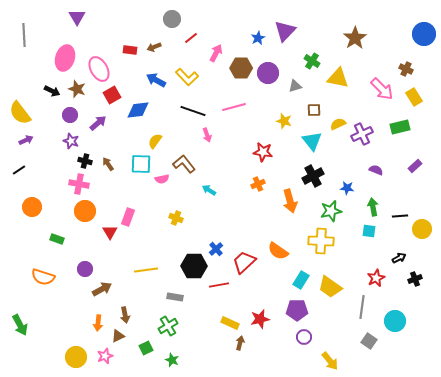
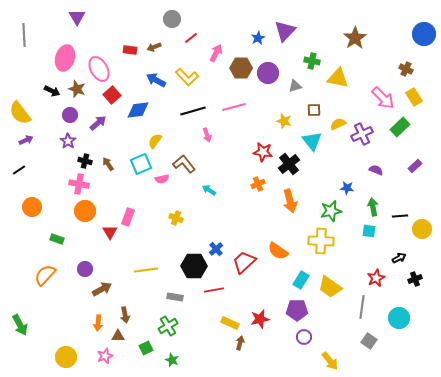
green cross at (312, 61): rotated 21 degrees counterclockwise
pink arrow at (382, 89): moved 1 px right, 9 px down
red square at (112, 95): rotated 12 degrees counterclockwise
black line at (193, 111): rotated 35 degrees counterclockwise
green rectangle at (400, 127): rotated 30 degrees counterclockwise
purple star at (71, 141): moved 3 px left; rotated 14 degrees clockwise
cyan square at (141, 164): rotated 25 degrees counterclockwise
black cross at (313, 176): moved 24 px left, 12 px up; rotated 10 degrees counterclockwise
orange semicircle at (43, 277): moved 2 px right, 2 px up; rotated 115 degrees clockwise
red line at (219, 285): moved 5 px left, 5 px down
cyan circle at (395, 321): moved 4 px right, 3 px up
brown triangle at (118, 336): rotated 24 degrees clockwise
yellow circle at (76, 357): moved 10 px left
